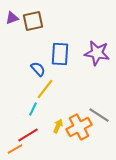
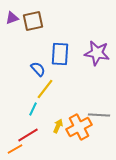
gray line: rotated 30 degrees counterclockwise
